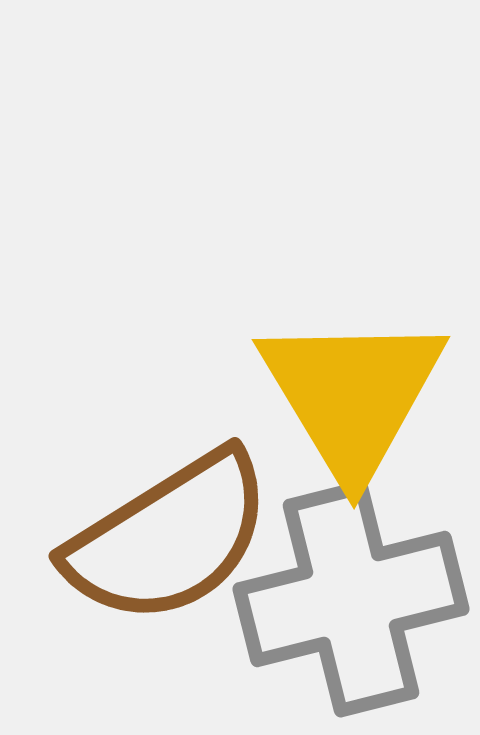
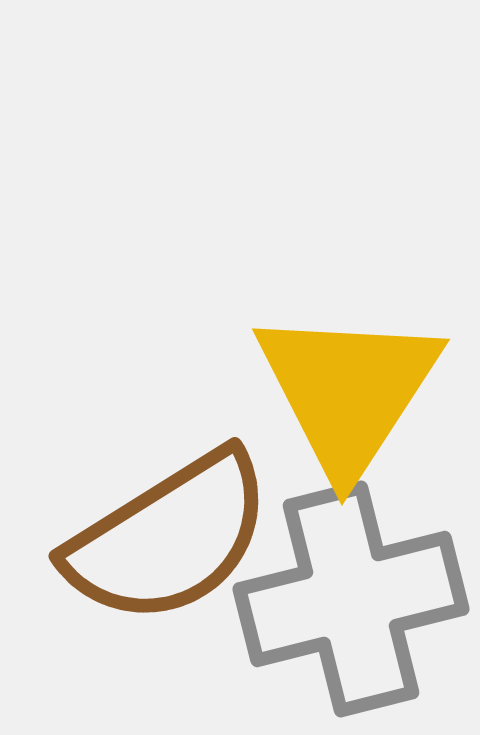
yellow triangle: moved 4 px left, 4 px up; rotated 4 degrees clockwise
